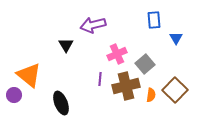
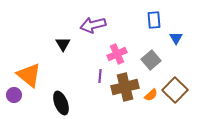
black triangle: moved 3 px left, 1 px up
gray square: moved 6 px right, 4 px up
purple line: moved 3 px up
brown cross: moved 1 px left, 1 px down
orange semicircle: rotated 40 degrees clockwise
